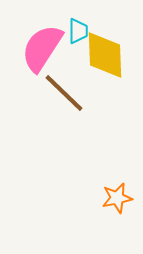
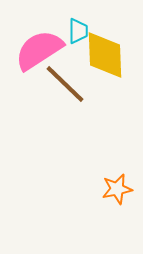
pink semicircle: moved 3 px left, 2 px down; rotated 24 degrees clockwise
brown line: moved 1 px right, 9 px up
orange star: moved 9 px up
